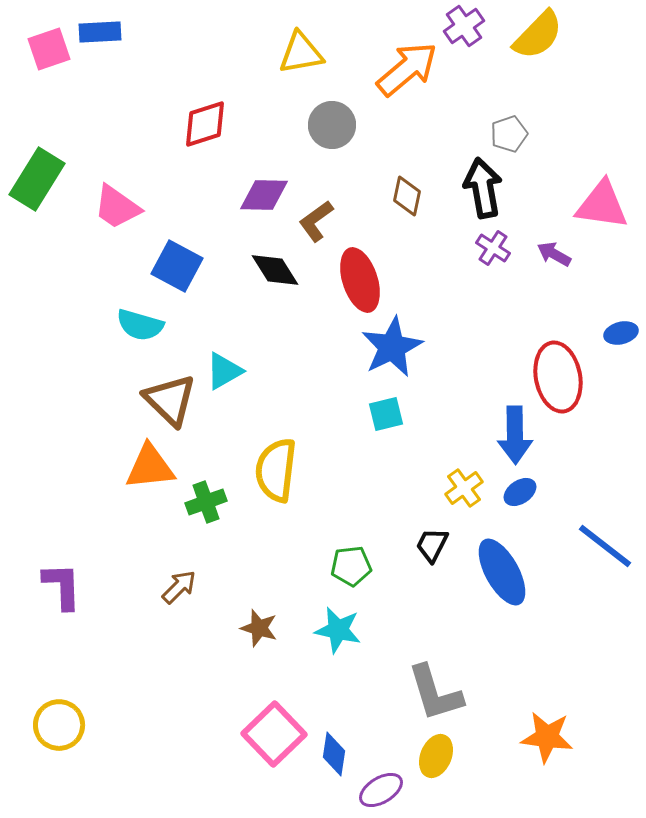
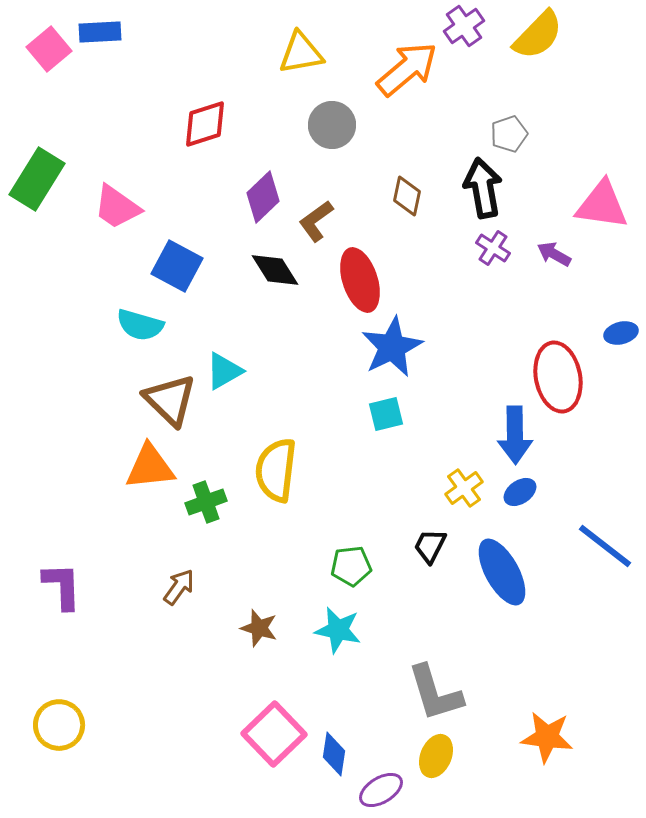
pink square at (49, 49): rotated 21 degrees counterclockwise
purple diamond at (264, 195): moved 1 px left, 2 px down; rotated 45 degrees counterclockwise
black trapezoid at (432, 545): moved 2 px left, 1 px down
brown arrow at (179, 587): rotated 9 degrees counterclockwise
